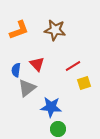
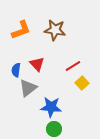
orange L-shape: moved 2 px right
yellow square: moved 2 px left; rotated 24 degrees counterclockwise
gray triangle: moved 1 px right
green circle: moved 4 px left
